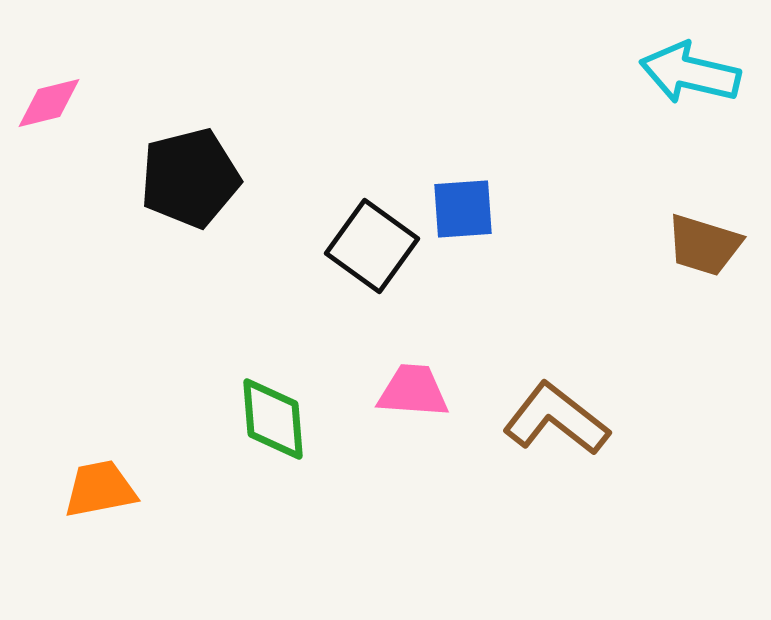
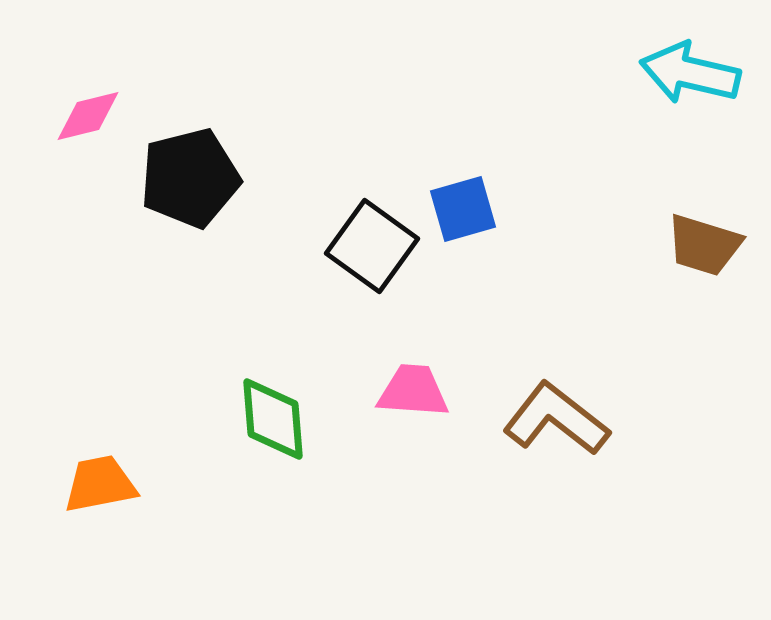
pink diamond: moved 39 px right, 13 px down
blue square: rotated 12 degrees counterclockwise
orange trapezoid: moved 5 px up
